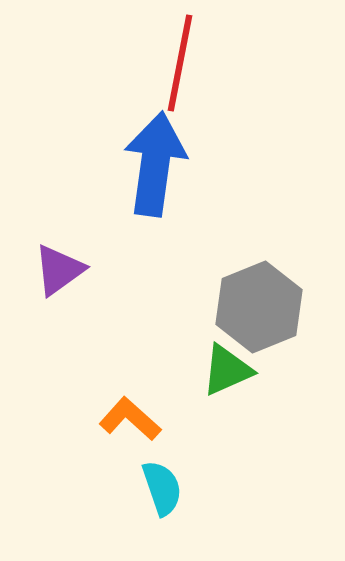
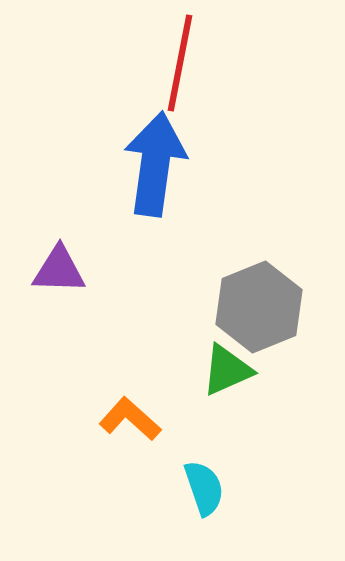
purple triangle: rotated 38 degrees clockwise
cyan semicircle: moved 42 px right
